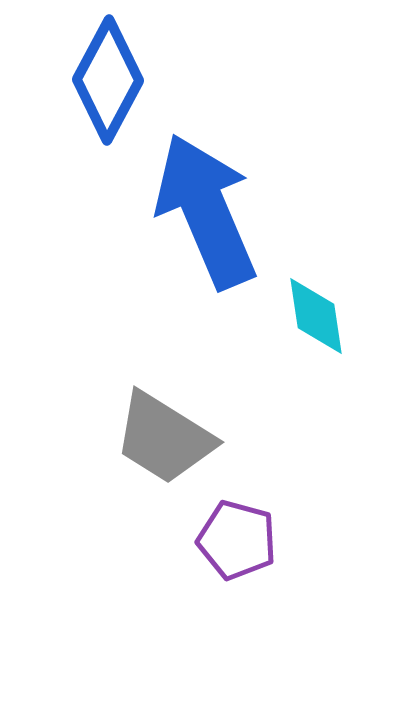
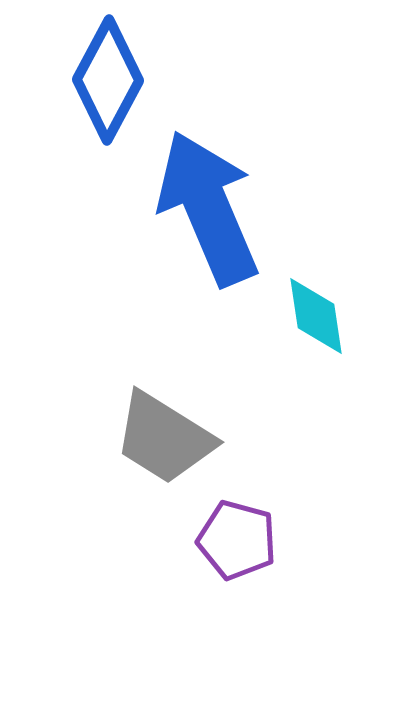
blue arrow: moved 2 px right, 3 px up
